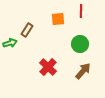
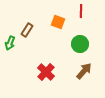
orange square: moved 3 px down; rotated 24 degrees clockwise
green arrow: rotated 128 degrees clockwise
red cross: moved 2 px left, 5 px down
brown arrow: moved 1 px right
